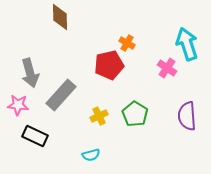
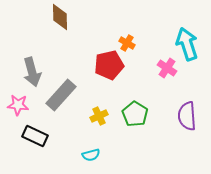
gray arrow: moved 2 px right, 1 px up
